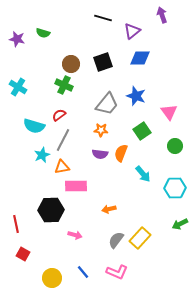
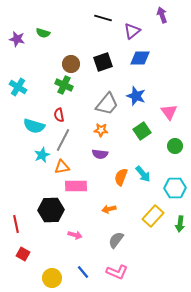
red semicircle: rotated 64 degrees counterclockwise
orange semicircle: moved 24 px down
green arrow: rotated 56 degrees counterclockwise
yellow rectangle: moved 13 px right, 22 px up
